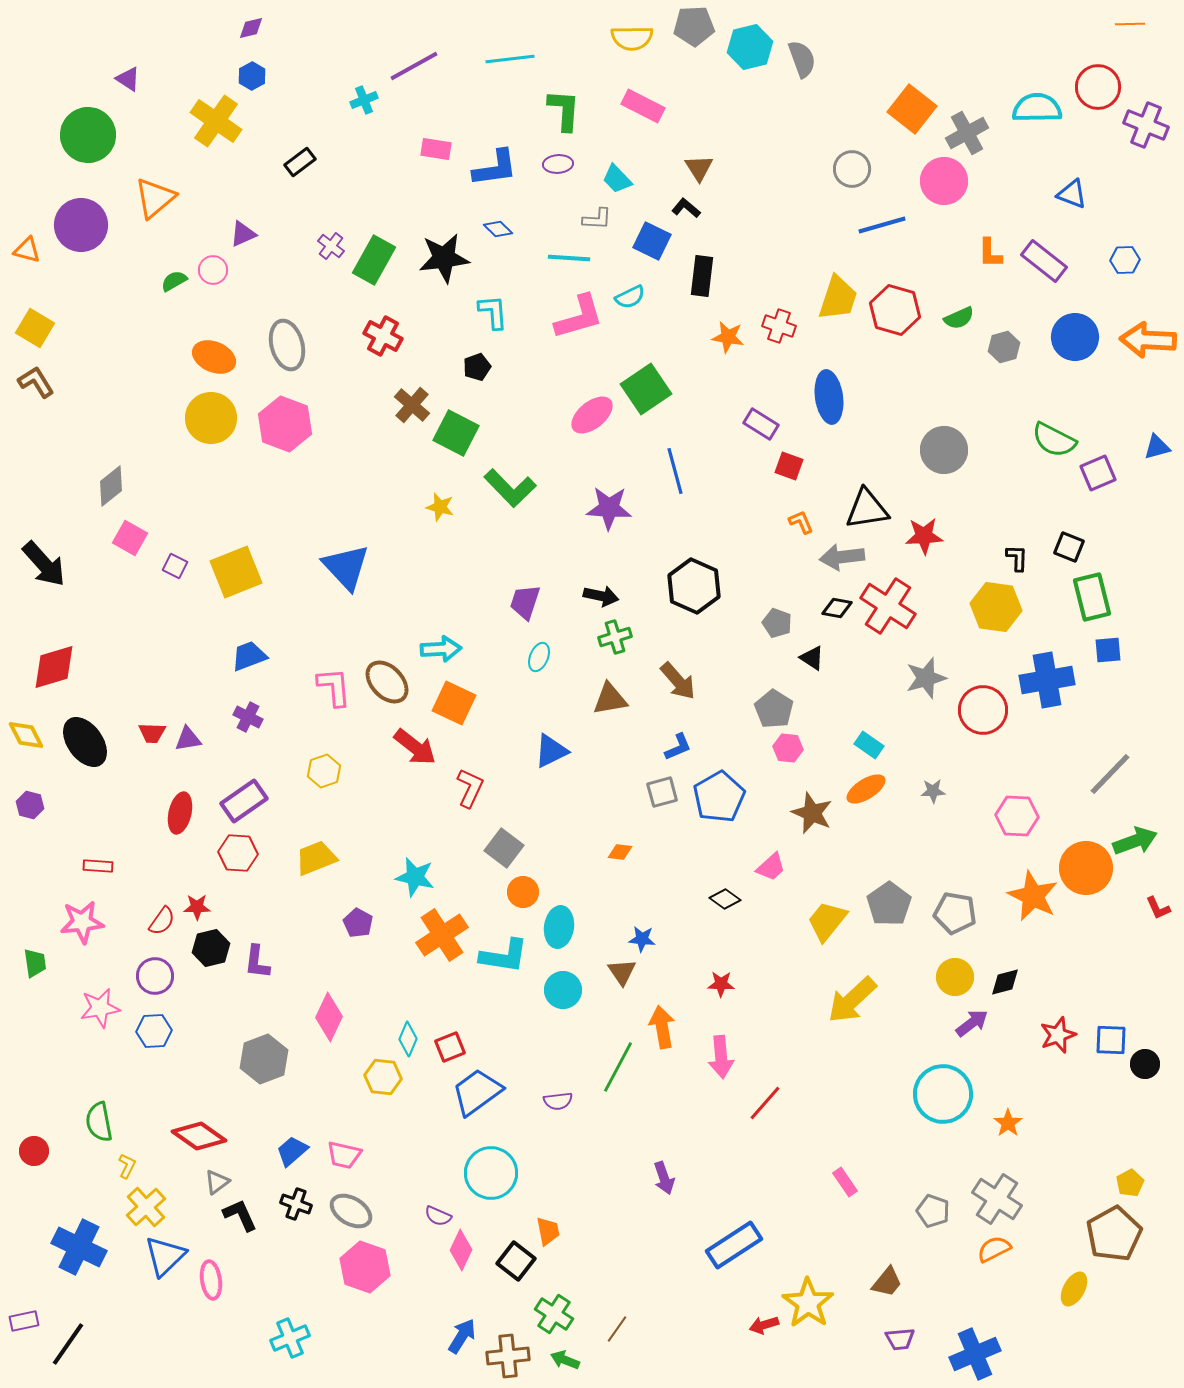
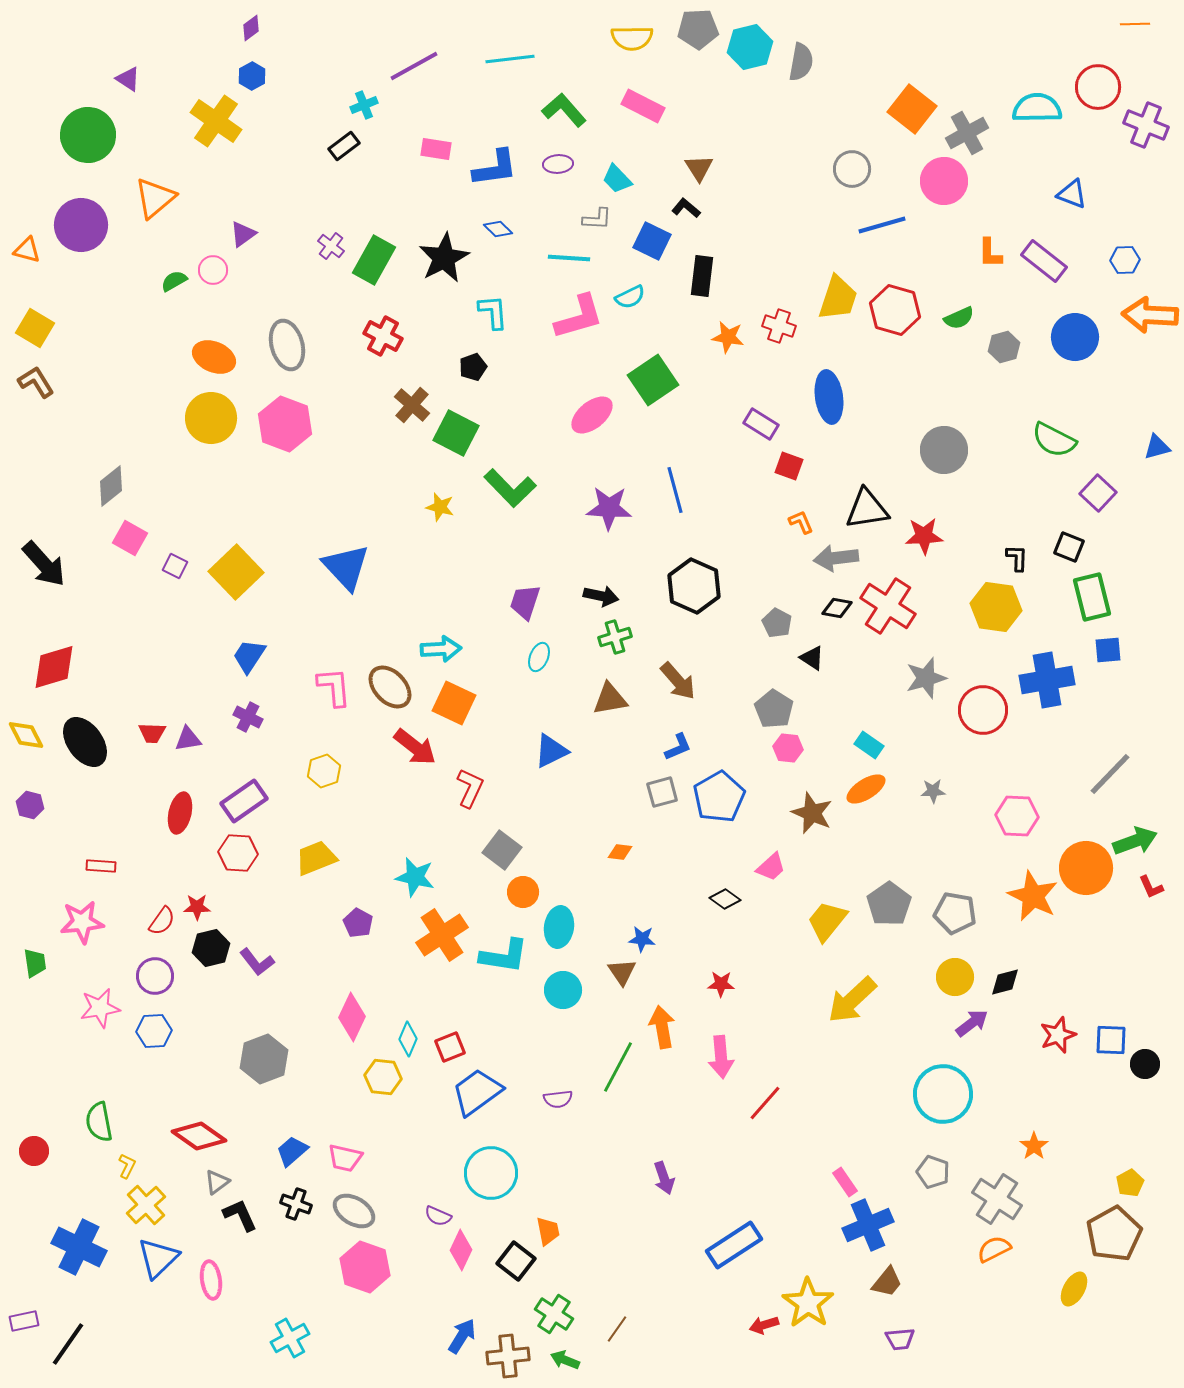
orange line at (1130, 24): moved 5 px right
gray pentagon at (694, 26): moved 4 px right, 3 px down
purple diamond at (251, 28): rotated 24 degrees counterclockwise
gray semicircle at (802, 59): moved 1 px left, 3 px down; rotated 30 degrees clockwise
cyan cross at (364, 100): moved 5 px down
green L-shape at (564, 110): rotated 45 degrees counterclockwise
black rectangle at (300, 162): moved 44 px right, 16 px up
purple triangle at (243, 234): rotated 12 degrees counterclockwise
black star at (444, 258): rotated 21 degrees counterclockwise
orange arrow at (1148, 340): moved 2 px right, 25 px up
black pentagon at (477, 367): moved 4 px left
green square at (646, 389): moved 7 px right, 9 px up
blue line at (675, 471): moved 19 px down
purple square at (1098, 473): moved 20 px down; rotated 24 degrees counterclockwise
gray arrow at (842, 557): moved 6 px left, 1 px down
yellow square at (236, 572): rotated 22 degrees counterclockwise
gray pentagon at (777, 623): rotated 8 degrees clockwise
blue trapezoid at (249, 656): rotated 36 degrees counterclockwise
brown ellipse at (387, 682): moved 3 px right, 5 px down
gray square at (504, 848): moved 2 px left, 2 px down
red rectangle at (98, 866): moved 3 px right
red L-shape at (1158, 908): moved 7 px left, 21 px up
purple L-shape at (257, 962): rotated 45 degrees counterclockwise
pink diamond at (329, 1017): moved 23 px right
purple semicircle at (558, 1101): moved 2 px up
orange star at (1008, 1123): moved 26 px right, 23 px down
pink trapezoid at (344, 1155): moved 1 px right, 3 px down
yellow cross at (146, 1207): moved 2 px up
gray ellipse at (351, 1211): moved 3 px right
gray pentagon at (933, 1211): moved 39 px up
blue triangle at (165, 1256): moved 7 px left, 2 px down
cyan cross at (290, 1338): rotated 6 degrees counterclockwise
blue cross at (975, 1354): moved 107 px left, 129 px up
